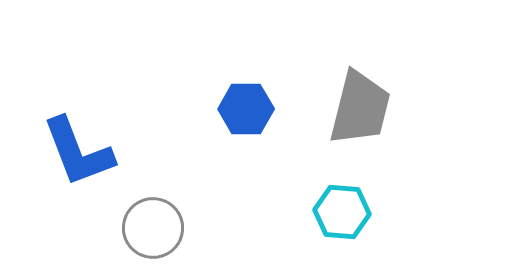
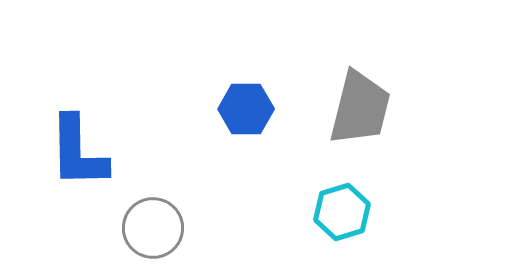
blue L-shape: rotated 20 degrees clockwise
cyan hexagon: rotated 22 degrees counterclockwise
